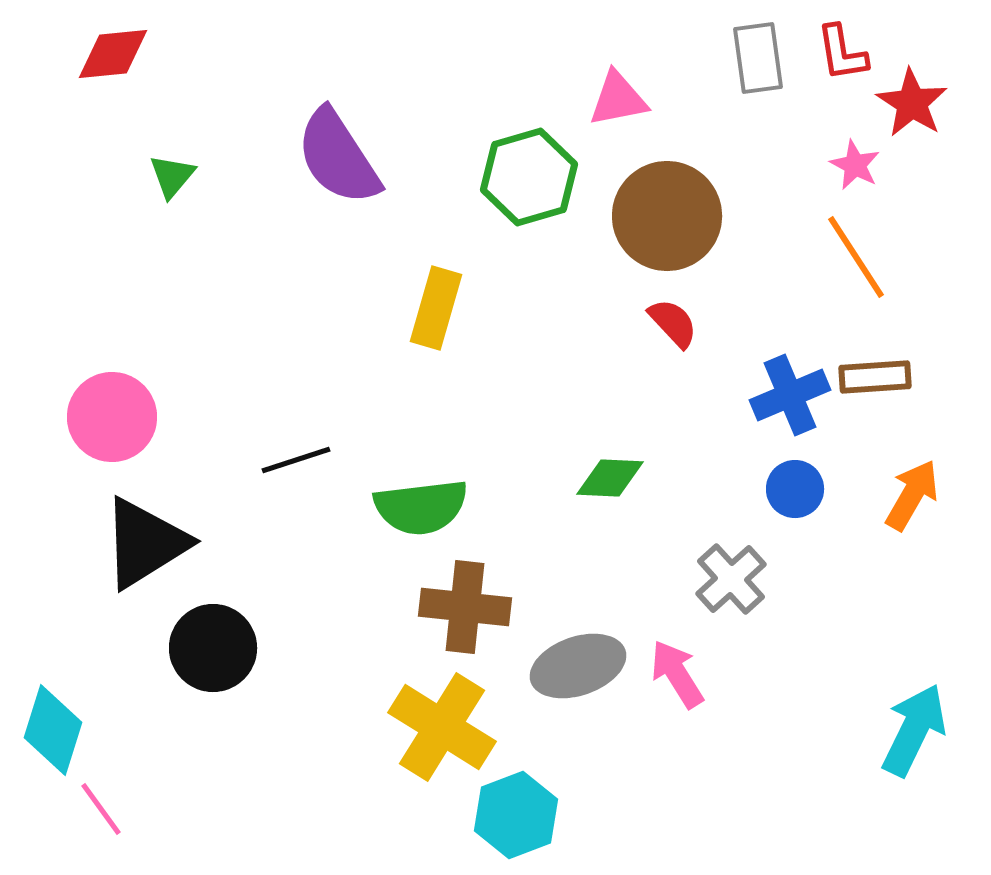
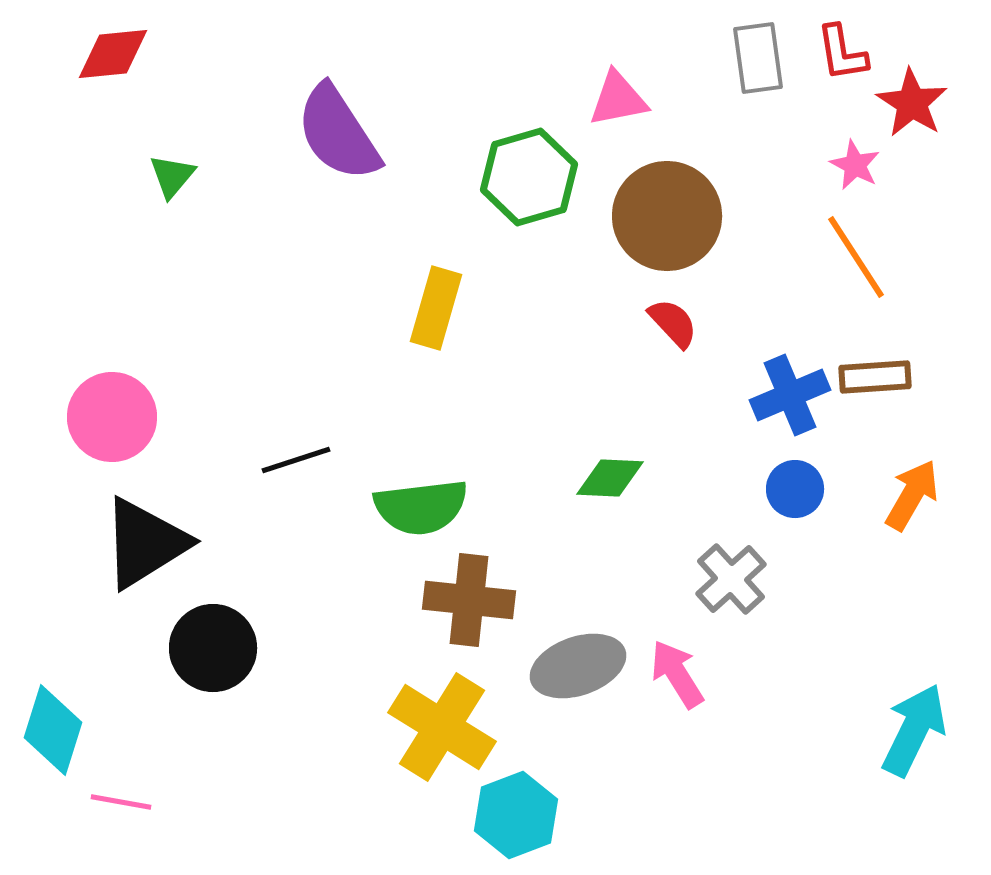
purple semicircle: moved 24 px up
brown cross: moved 4 px right, 7 px up
pink line: moved 20 px right, 7 px up; rotated 44 degrees counterclockwise
